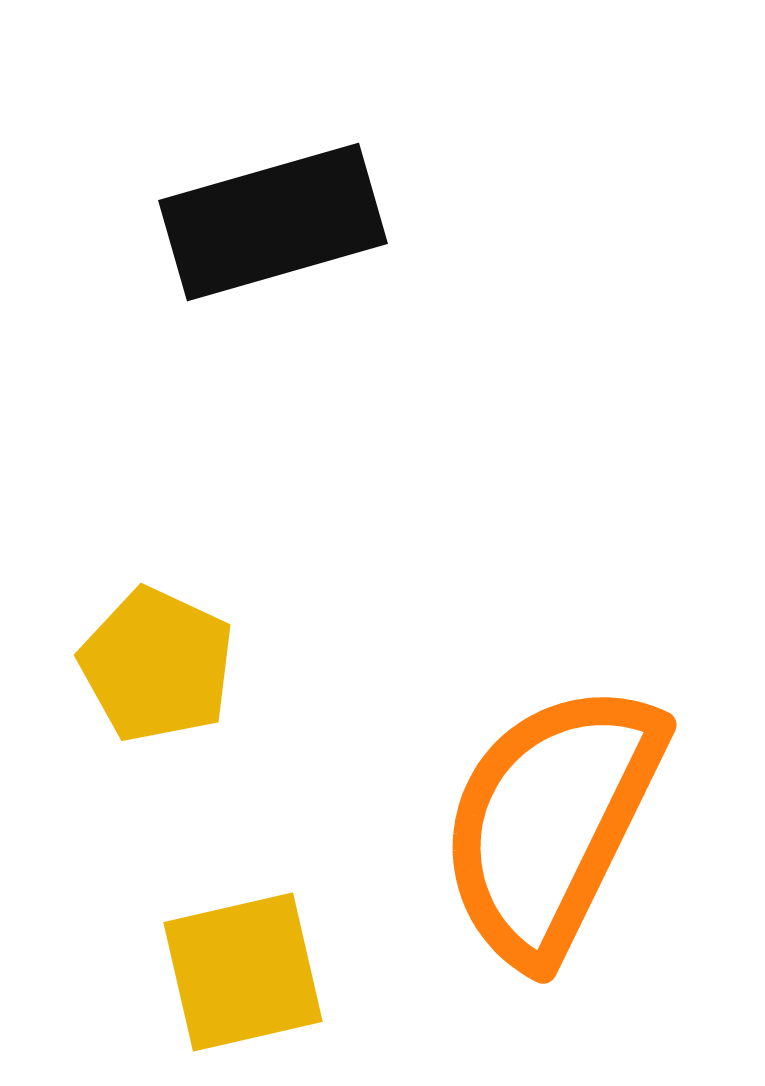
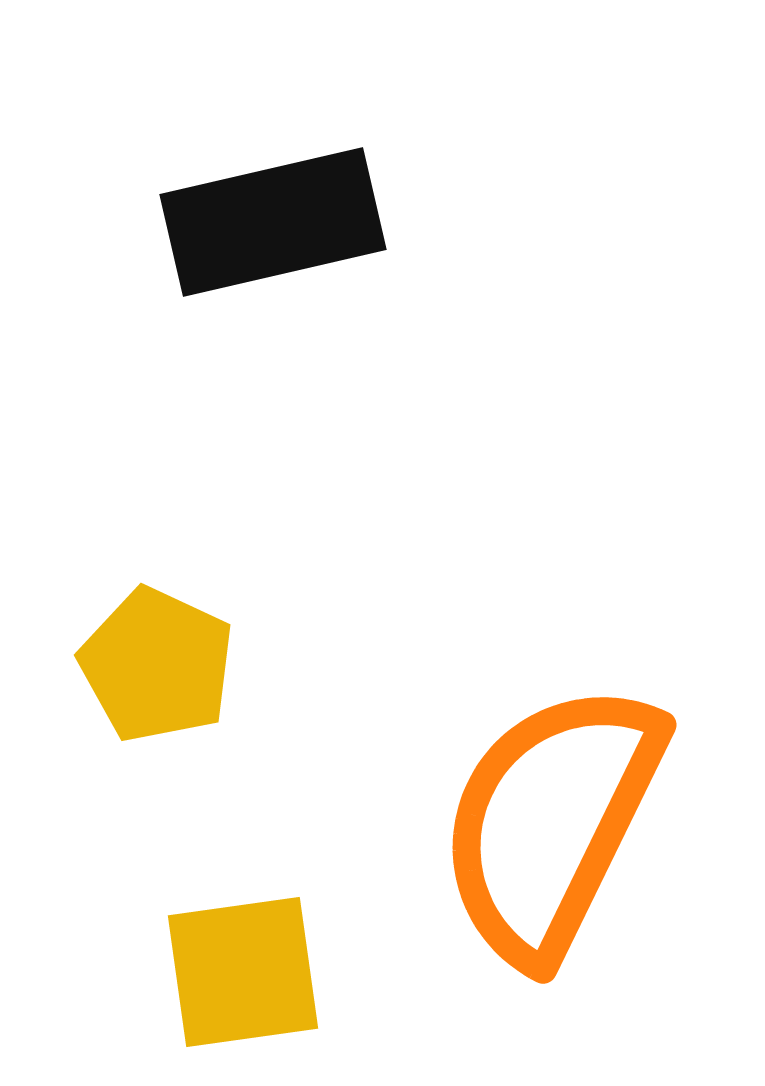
black rectangle: rotated 3 degrees clockwise
yellow square: rotated 5 degrees clockwise
